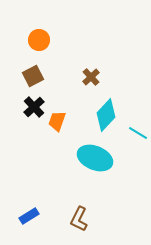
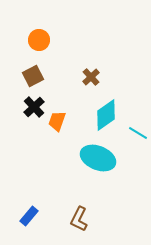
cyan diamond: rotated 12 degrees clockwise
cyan ellipse: moved 3 px right
blue rectangle: rotated 18 degrees counterclockwise
